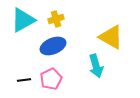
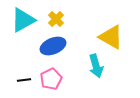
yellow cross: rotated 28 degrees counterclockwise
